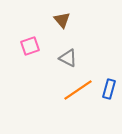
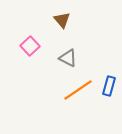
pink square: rotated 24 degrees counterclockwise
blue rectangle: moved 3 px up
